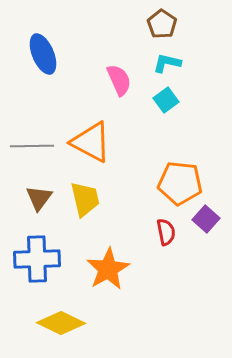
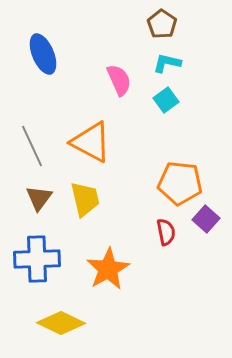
gray line: rotated 66 degrees clockwise
